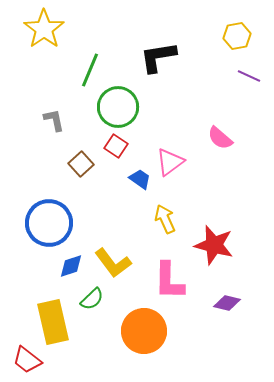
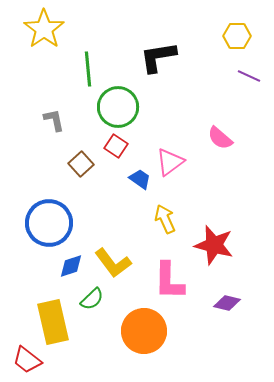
yellow hexagon: rotated 12 degrees clockwise
green line: moved 2 px left, 1 px up; rotated 28 degrees counterclockwise
